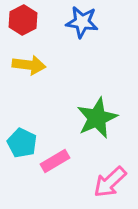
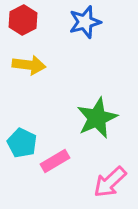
blue star: moved 3 px right; rotated 24 degrees counterclockwise
